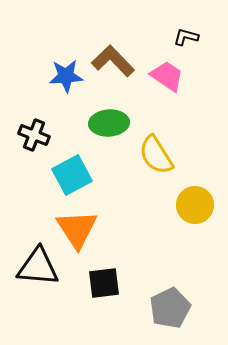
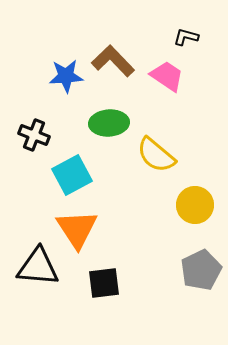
yellow semicircle: rotated 18 degrees counterclockwise
gray pentagon: moved 31 px right, 38 px up
